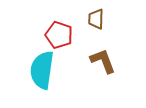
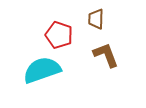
brown L-shape: moved 3 px right, 6 px up
cyan semicircle: rotated 63 degrees clockwise
